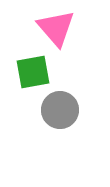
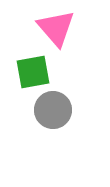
gray circle: moved 7 px left
